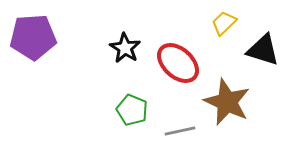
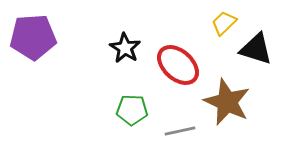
black triangle: moved 7 px left, 1 px up
red ellipse: moved 2 px down
green pentagon: rotated 20 degrees counterclockwise
